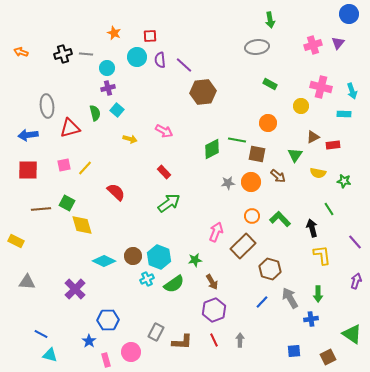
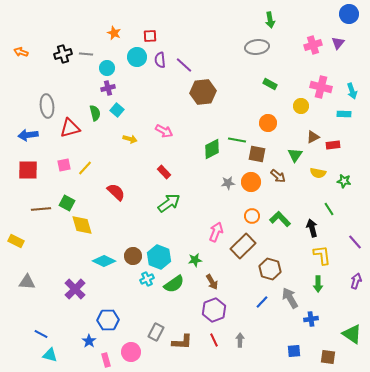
green arrow at (318, 294): moved 10 px up
brown square at (328, 357): rotated 35 degrees clockwise
